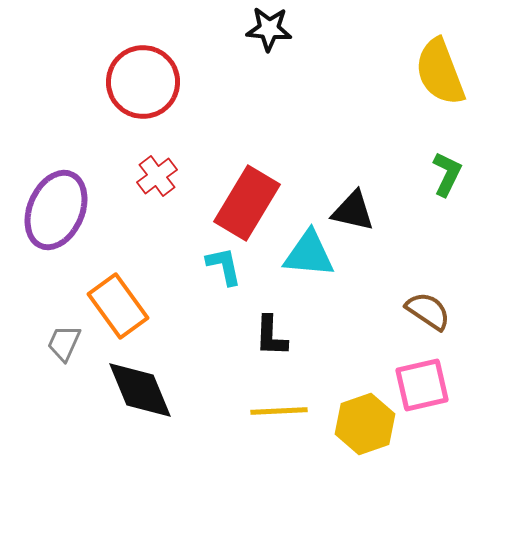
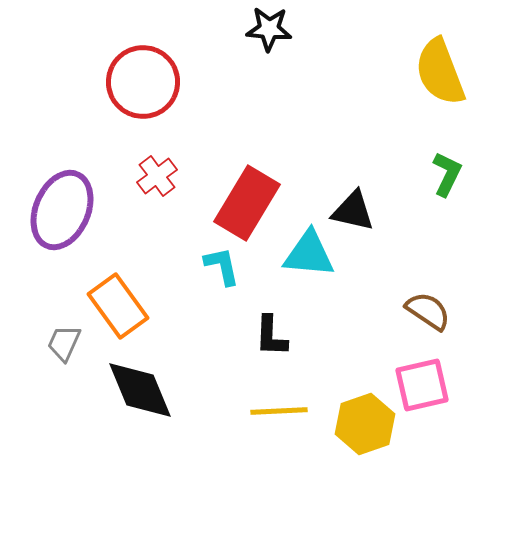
purple ellipse: moved 6 px right
cyan L-shape: moved 2 px left
